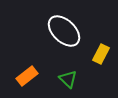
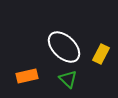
white ellipse: moved 16 px down
orange rectangle: rotated 25 degrees clockwise
